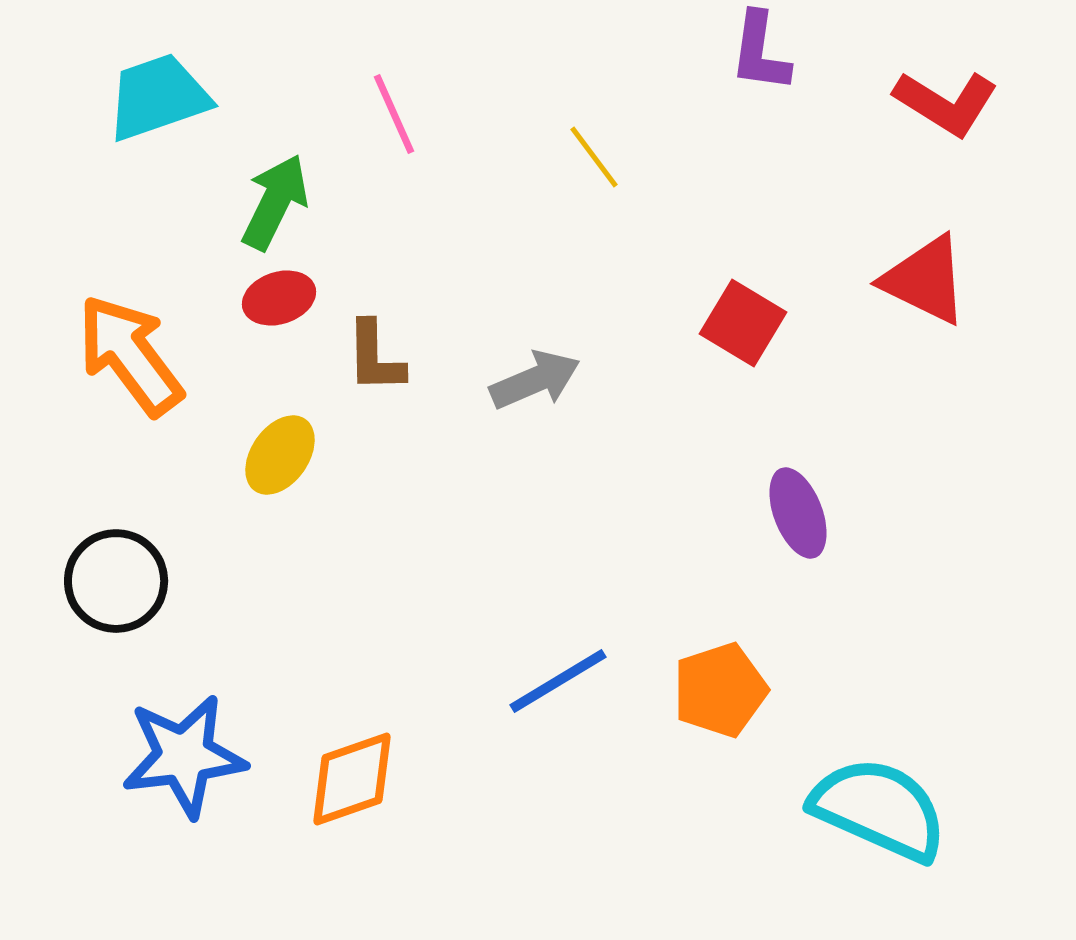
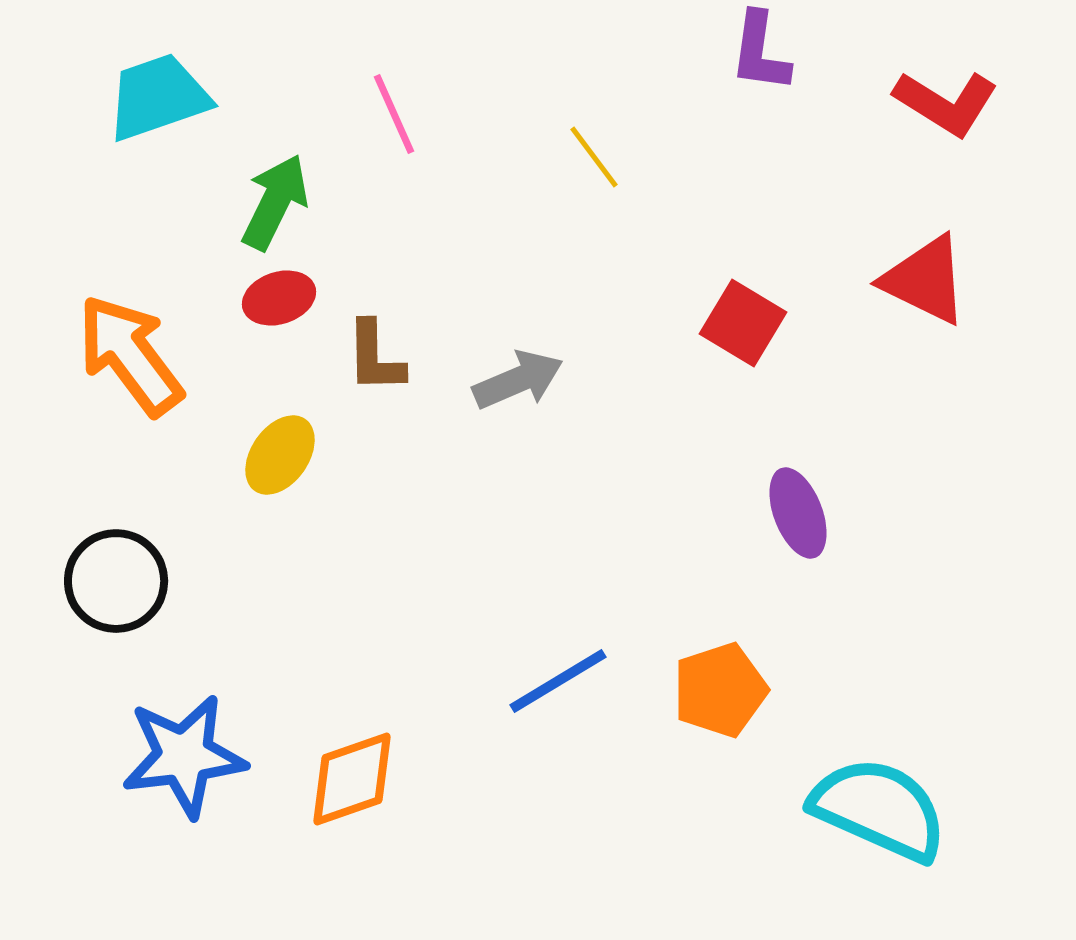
gray arrow: moved 17 px left
